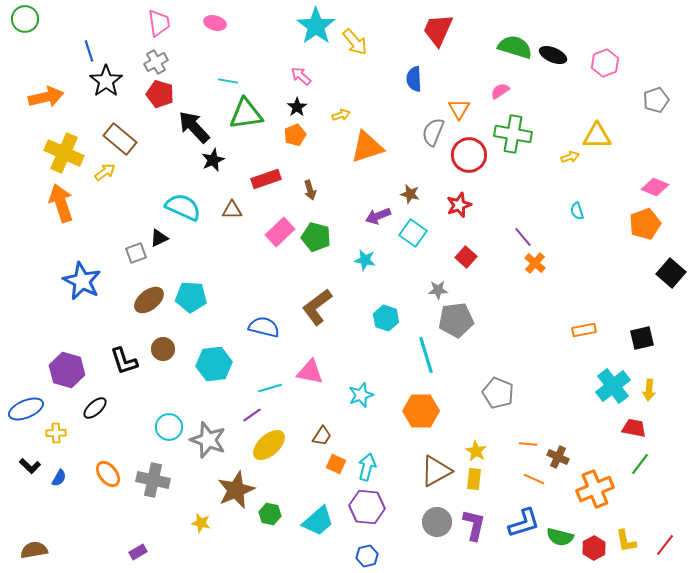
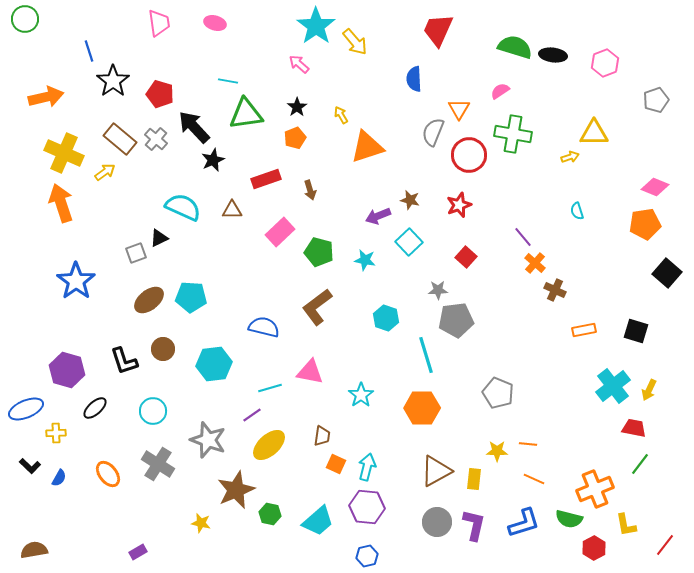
black ellipse at (553, 55): rotated 16 degrees counterclockwise
gray cross at (156, 62): moved 77 px down; rotated 20 degrees counterclockwise
pink arrow at (301, 76): moved 2 px left, 12 px up
black star at (106, 81): moved 7 px right
yellow arrow at (341, 115): rotated 102 degrees counterclockwise
orange pentagon at (295, 135): moved 3 px down
yellow triangle at (597, 136): moved 3 px left, 3 px up
brown star at (410, 194): moved 6 px down
orange pentagon at (645, 224): rotated 12 degrees clockwise
cyan square at (413, 233): moved 4 px left, 9 px down; rotated 12 degrees clockwise
green pentagon at (316, 237): moved 3 px right, 15 px down
black square at (671, 273): moved 4 px left
blue star at (82, 281): moved 6 px left; rotated 9 degrees clockwise
black square at (642, 338): moved 6 px left, 7 px up; rotated 30 degrees clockwise
yellow arrow at (649, 390): rotated 20 degrees clockwise
cyan star at (361, 395): rotated 15 degrees counterclockwise
orange hexagon at (421, 411): moved 1 px right, 3 px up
cyan circle at (169, 427): moved 16 px left, 16 px up
brown trapezoid at (322, 436): rotated 25 degrees counterclockwise
yellow star at (476, 451): moved 21 px right; rotated 30 degrees counterclockwise
brown cross at (558, 457): moved 3 px left, 167 px up
gray cross at (153, 480): moved 5 px right, 16 px up; rotated 20 degrees clockwise
green semicircle at (560, 537): moved 9 px right, 18 px up
yellow L-shape at (626, 541): moved 16 px up
